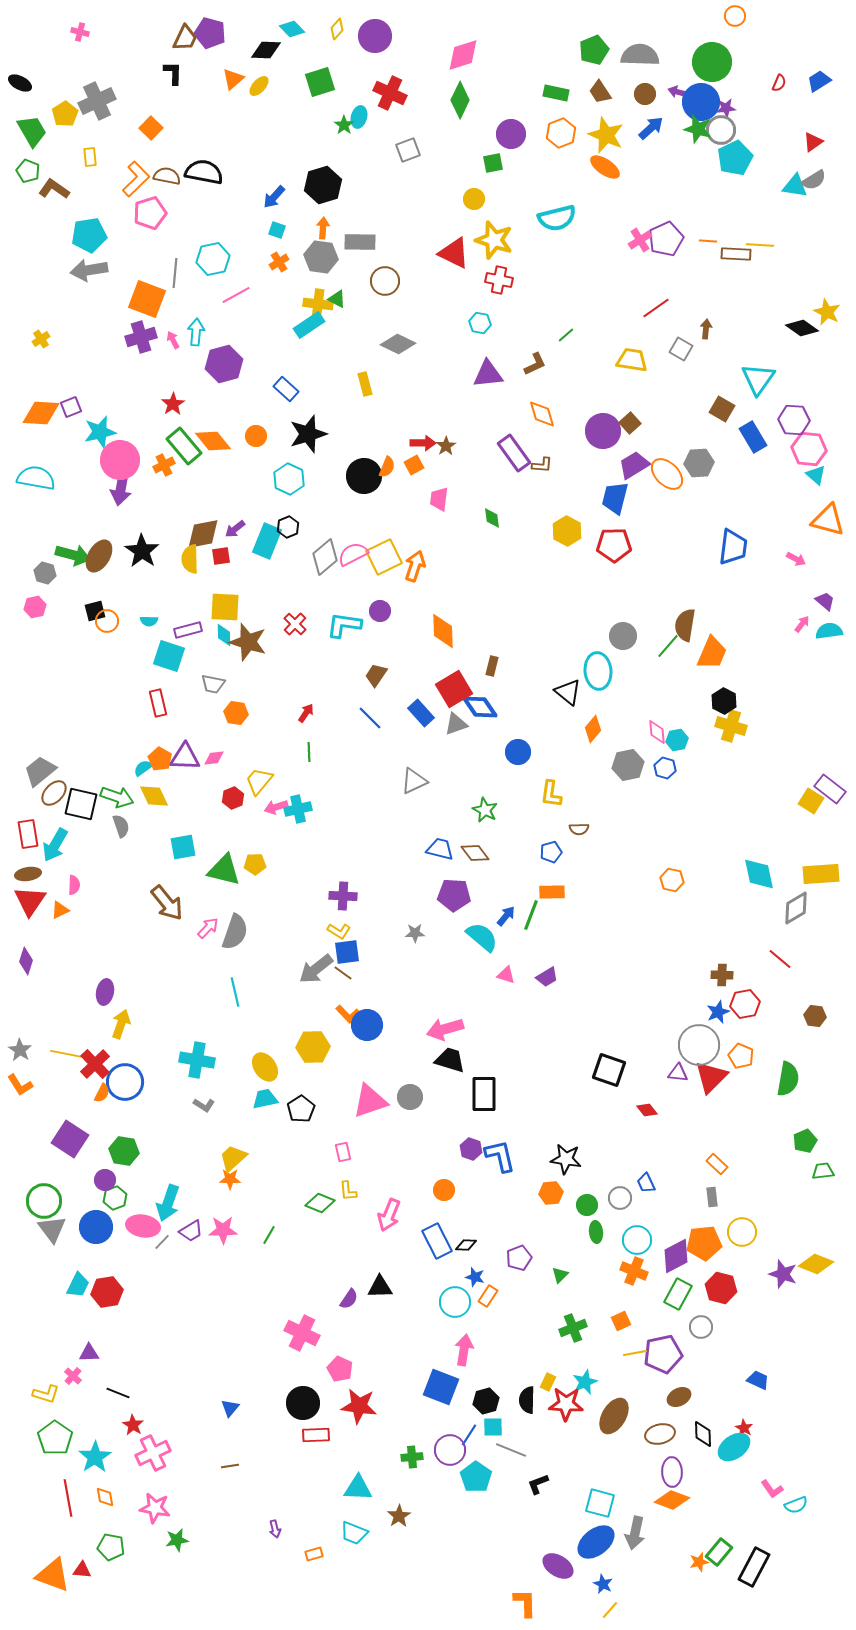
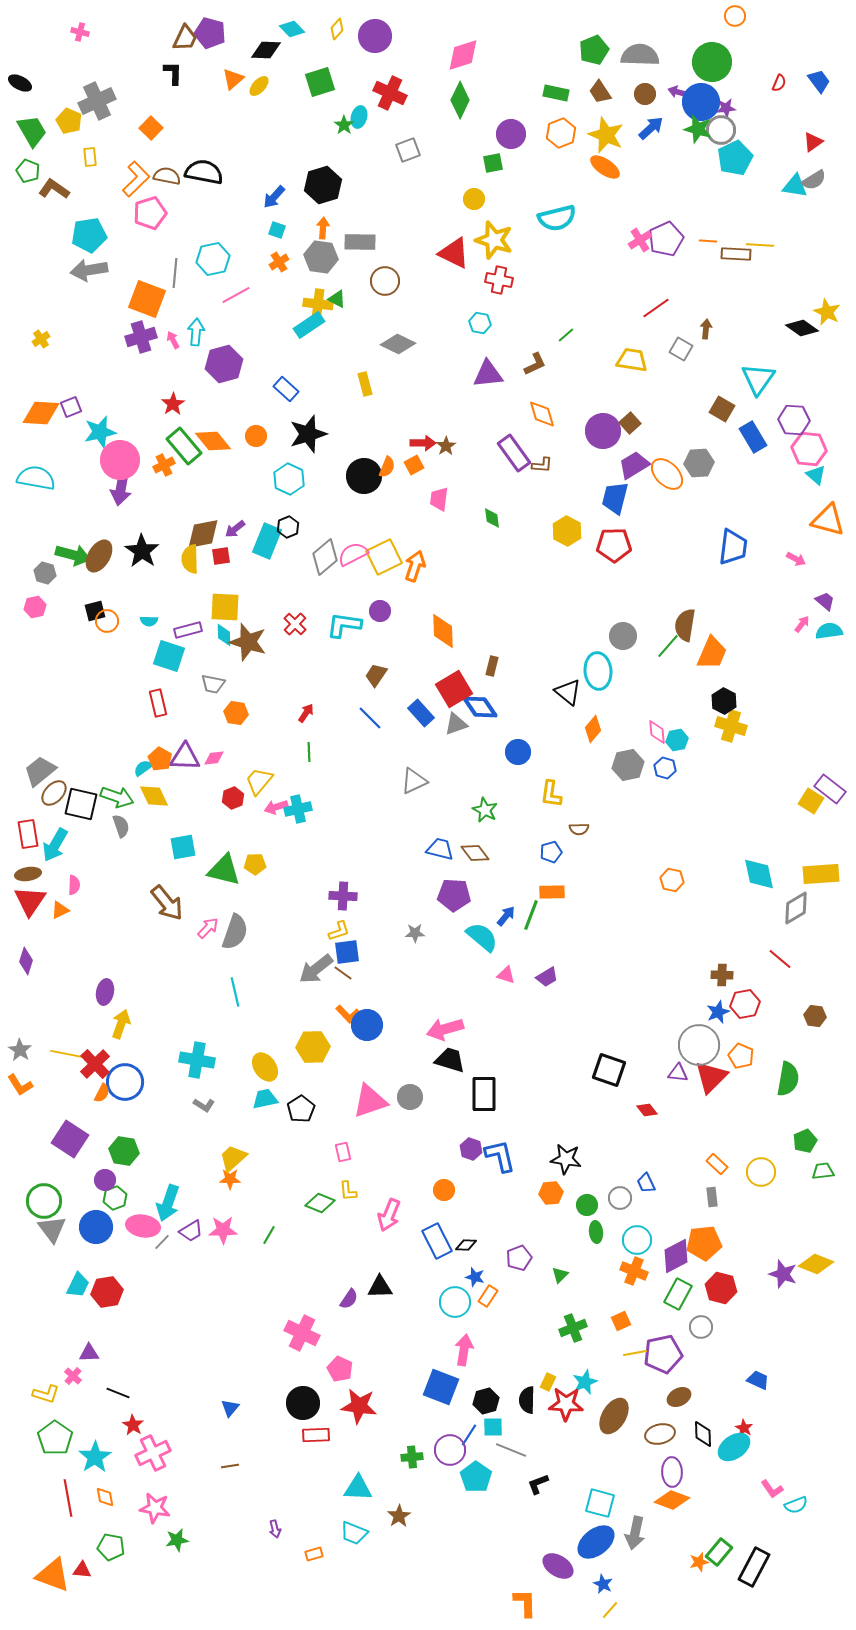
blue trapezoid at (819, 81): rotated 85 degrees clockwise
yellow pentagon at (65, 114): moved 4 px right, 7 px down; rotated 15 degrees counterclockwise
yellow L-shape at (339, 931): rotated 50 degrees counterclockwise
yellow circle at (742, 1232): moved 19 px right, 60 px up
